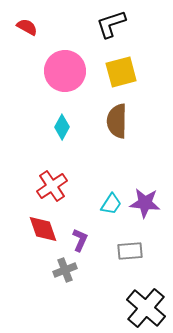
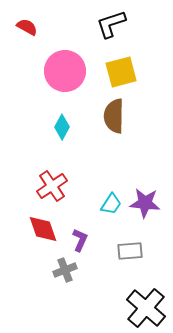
brown semicircle: moved 3 px left, 5 px up
